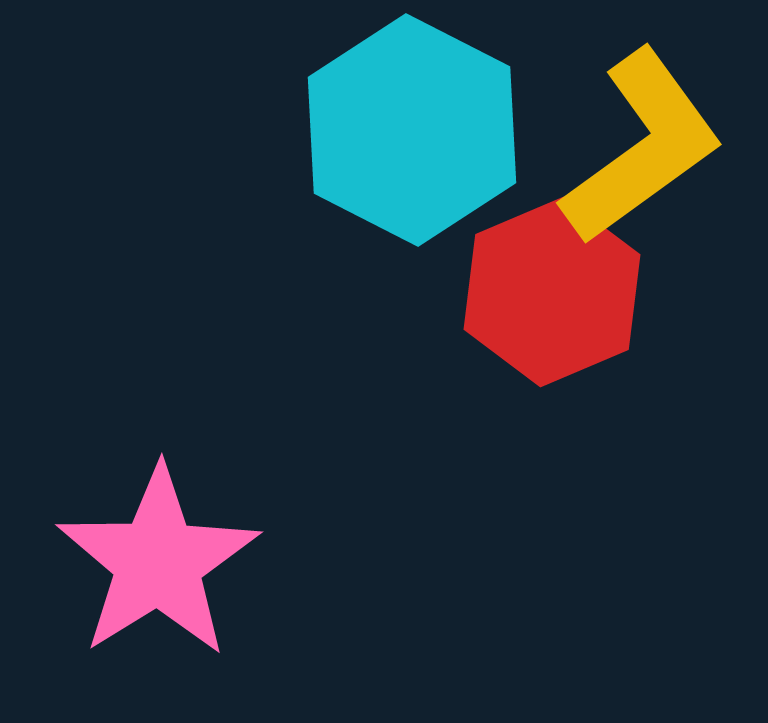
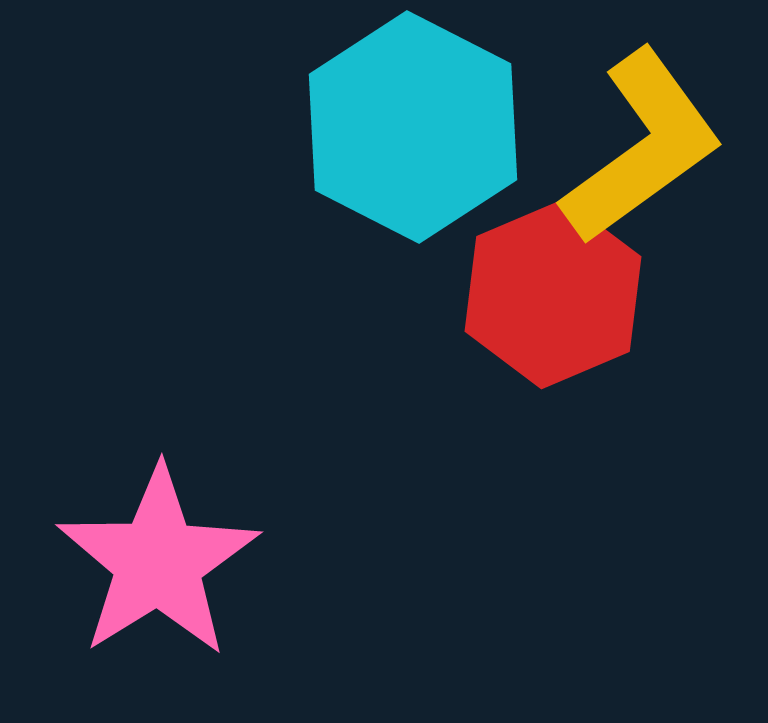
cyan hexagon: moved 1 px right, 3 px up
red hexagon: moved 1 px right, 2 px down
